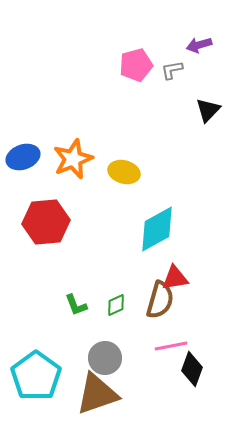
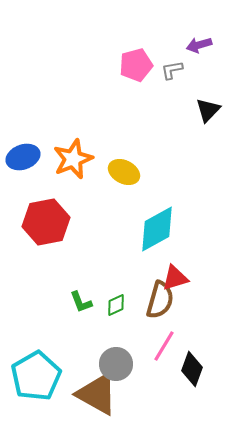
yellow ellipse: rotated 12 degrees clockwise
red hexagon: rotated 6 degrees counterclockwise
red triangle: rotated 8 degrees counterclockwise
green L-shape: moved 5 px right, 3 px up
pink line: moved 7 px left; rotated 48 degrees counterclockwise
gray circle: moved 11 px right, 6 px down
cyan pentagon: rotated 6 degrees clockwise
brown triangle: rotated 48 degrees clockwise
